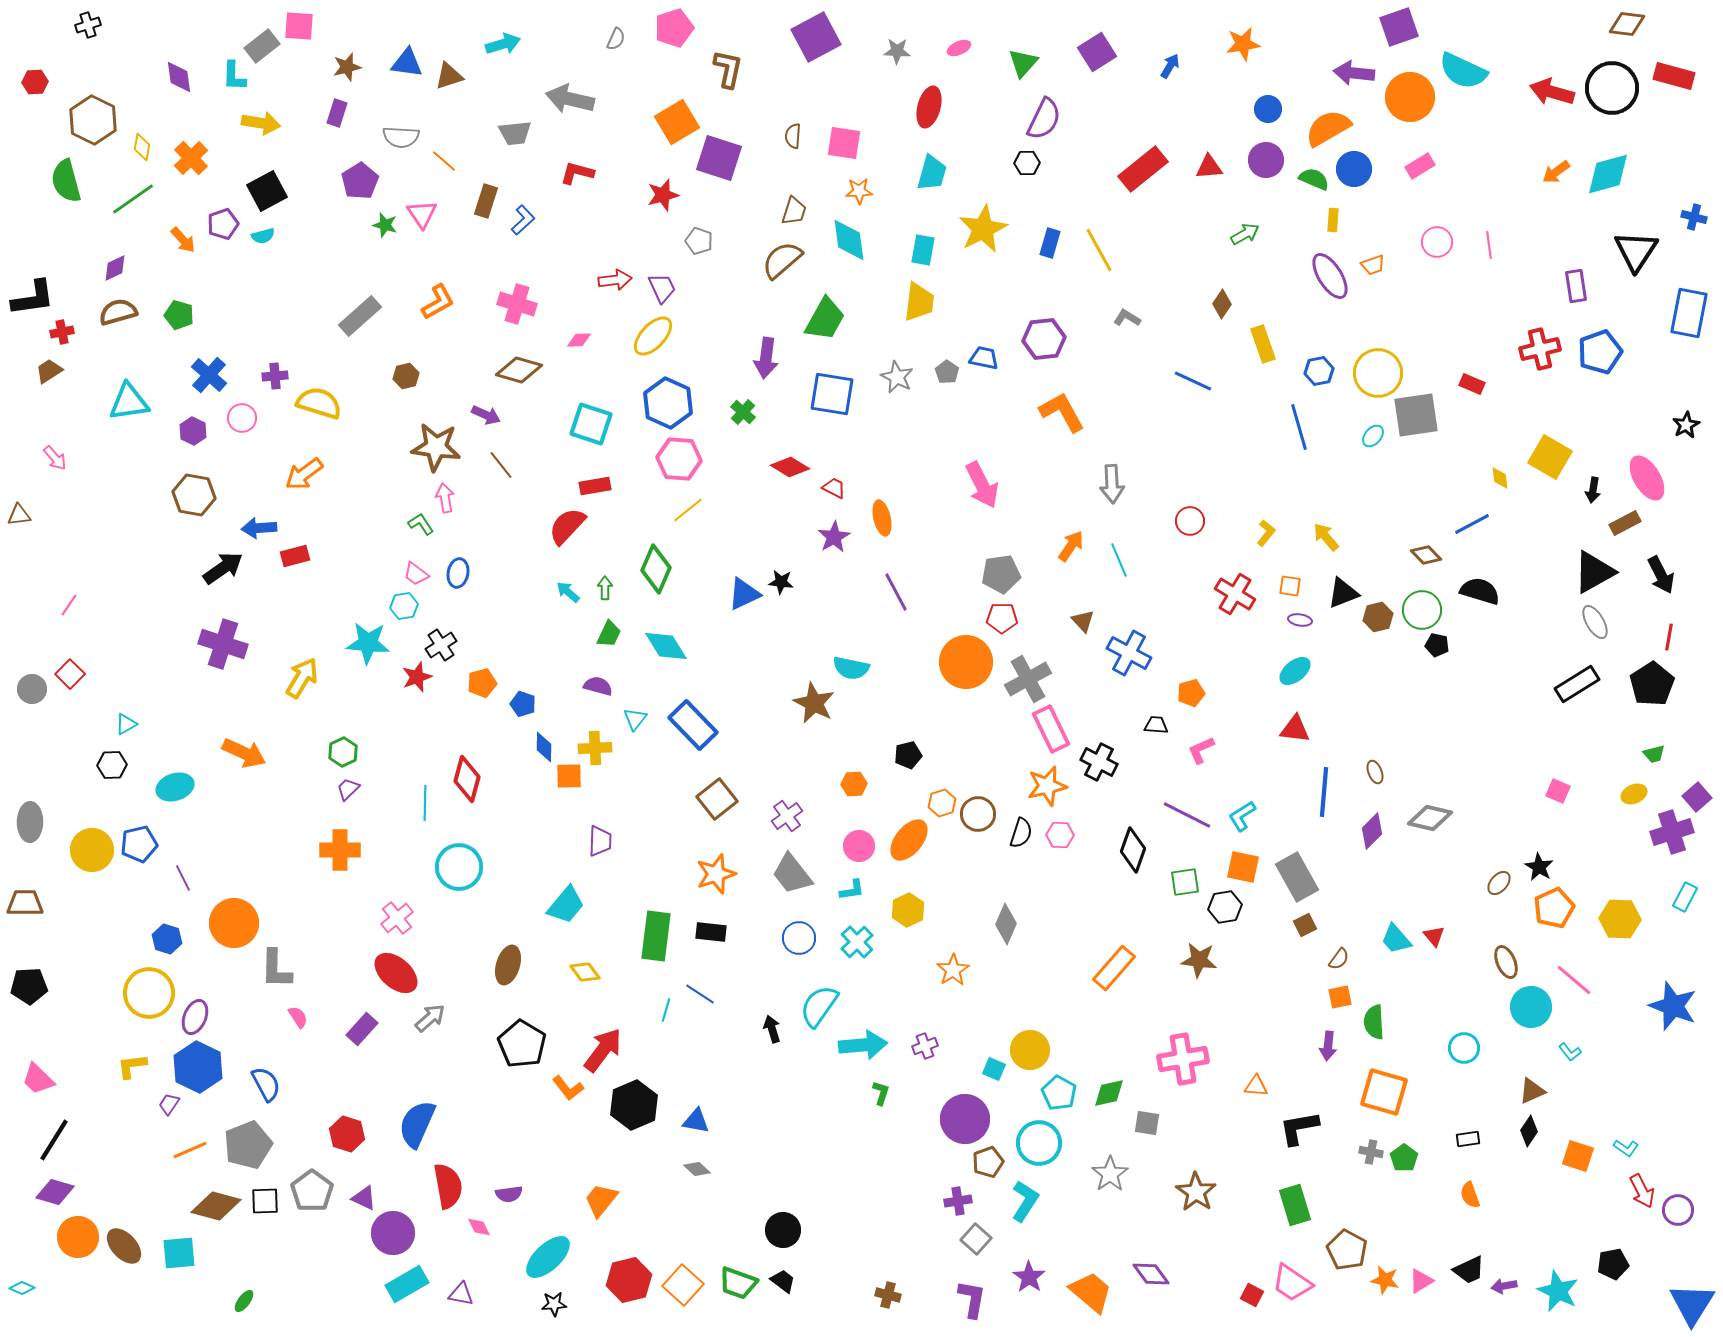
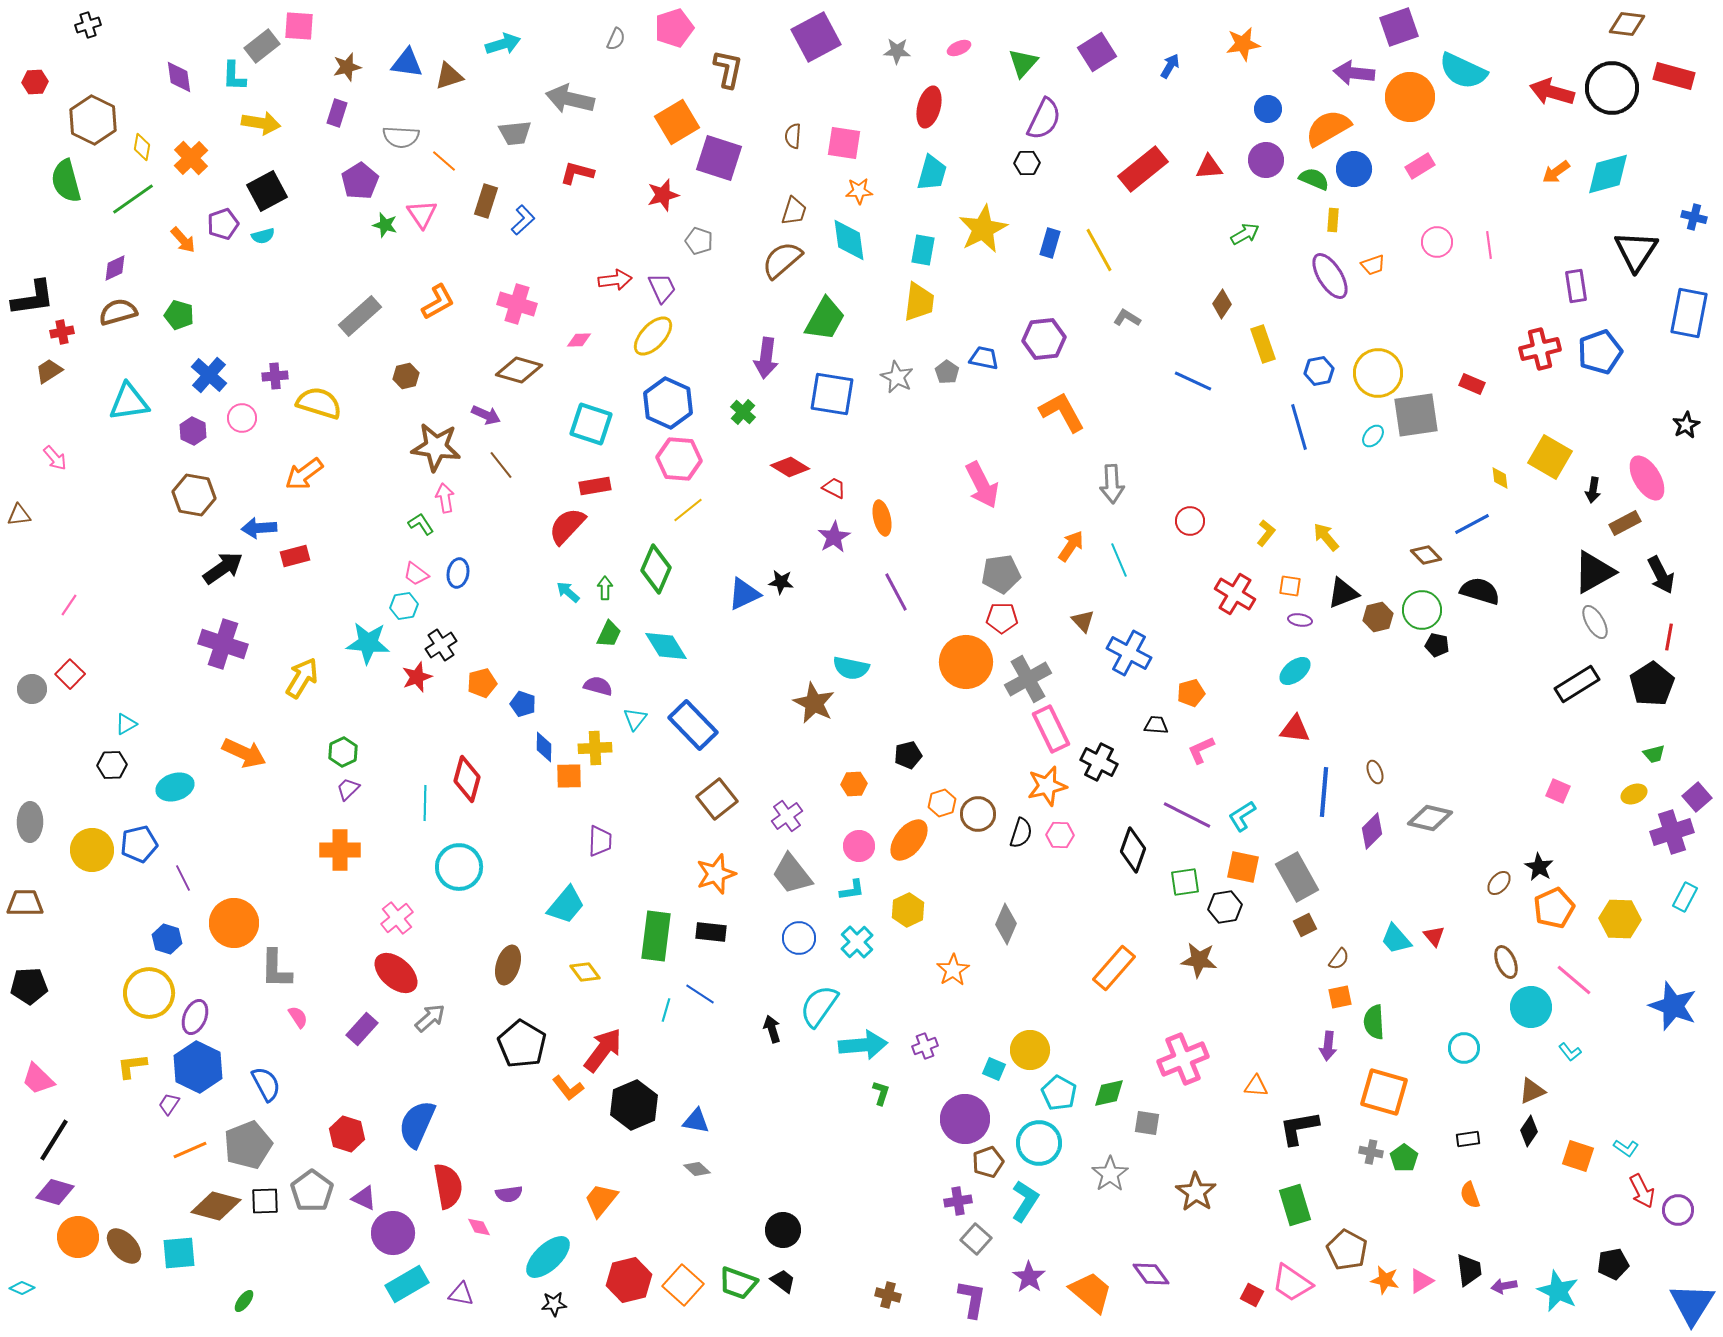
pink cross at (1183, 1059): rotated 12 degrees counterclockwise
black trapezoid at (1469, 1270): rotated 72 degrees counterclockwise
